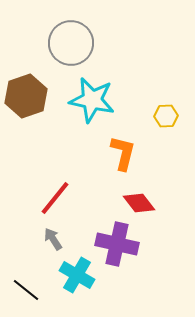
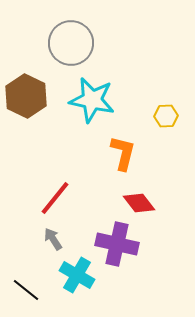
brown hexagon: rotated 15 degrees counterclockwise
